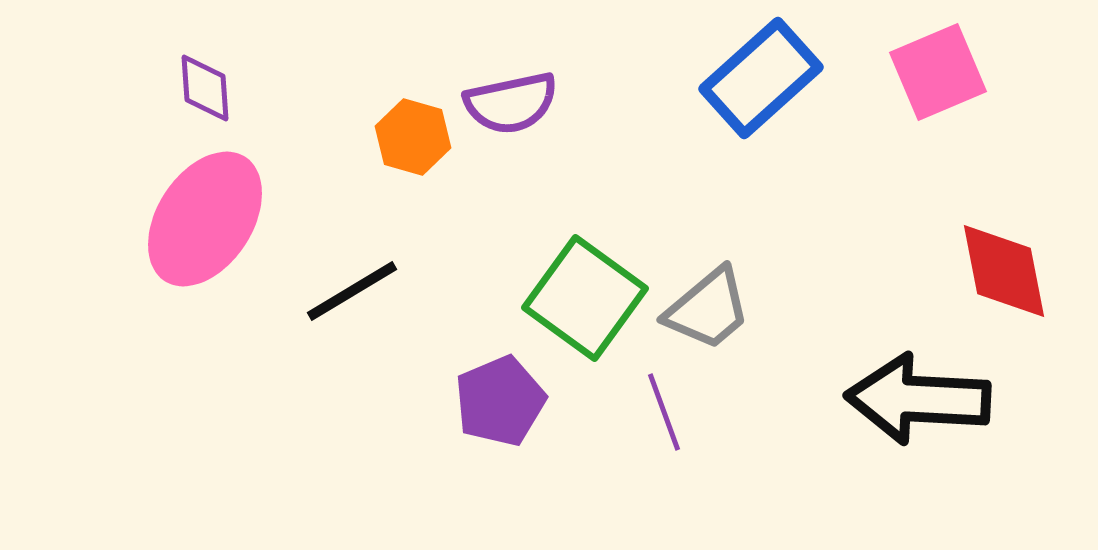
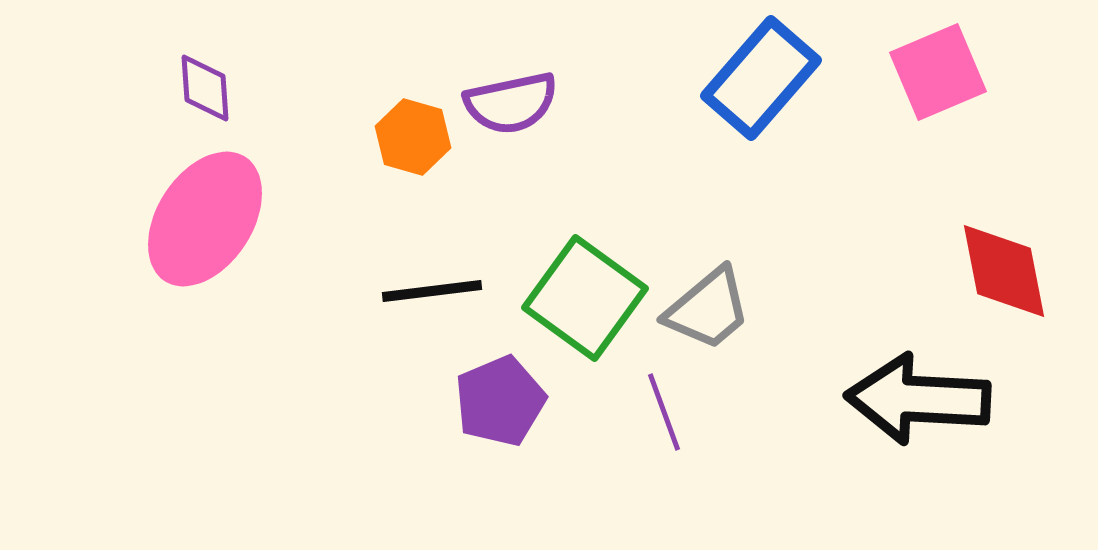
blue rectangle: rotated 7 degrees counterclockwise
black line: moved 80 px right; rotated 24 degrees clockwise
